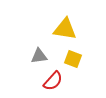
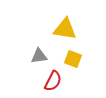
red semicircle: rotated 15 degrees counterclockwise
